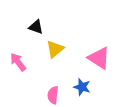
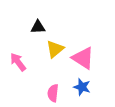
black triangle: moved 2 px right; rotated 21 degrees counterclockwise
pink triangle: moved 16 px left
pink semicircle: moved 2 px up
